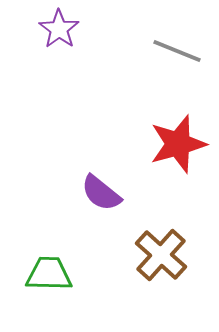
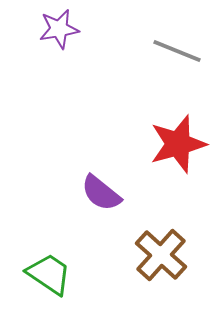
purple star: rotated 27 degrees clockwise
green trapezoid: rotated 33 degrees clockwise
